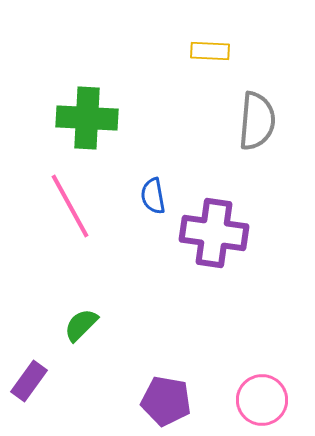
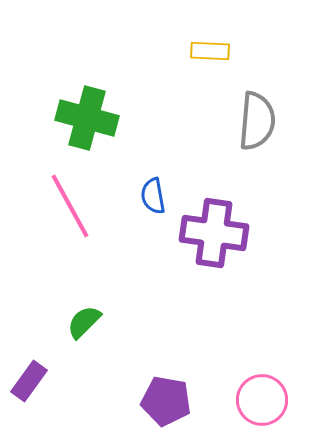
green cross: rotated 12 degrees clockwise
green semicircle: moved 3 px right, 3 px up
